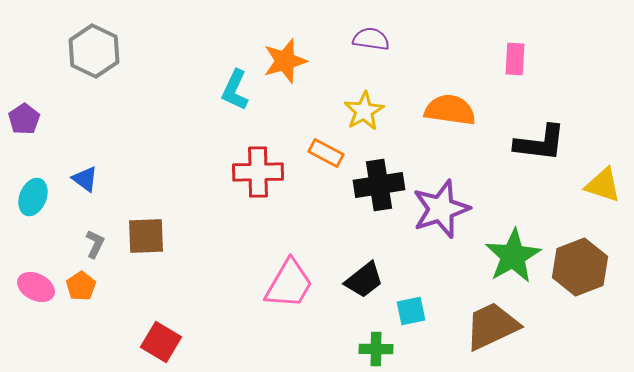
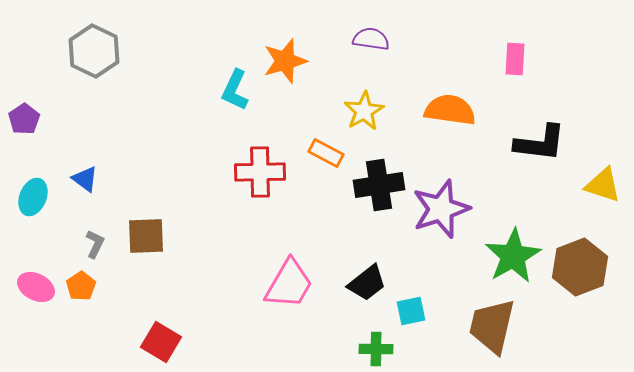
red cross: moved 2 px right
black trapezoid: moved 3 px right, 3 px down
brown trapezoid: rotated 52 degrees counterclockwise
